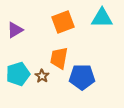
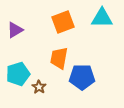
brown star: moved 3 px left, 11 px down
